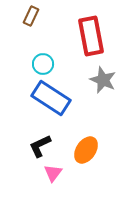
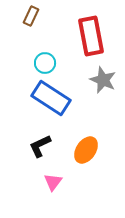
cyan circle: moved 2 px right, 1 px up
pink triangle: moved 9 px down
